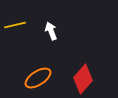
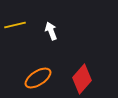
red diamond: moved 1 px left
